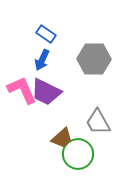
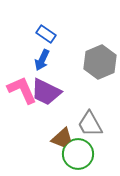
gray hexagon: moved 6 px right, 3 px down; rotated 24 degrees counterclockwise
gray trapezoid: moved 8 px left, 2 px down
